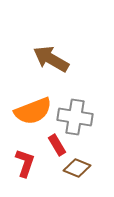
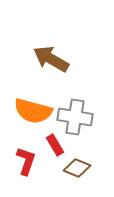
orange semicircle: rotated 36 degrees clockwise
red rectangle: moved 2 px left
red L-shape: moved 1 px right, 2 px up
